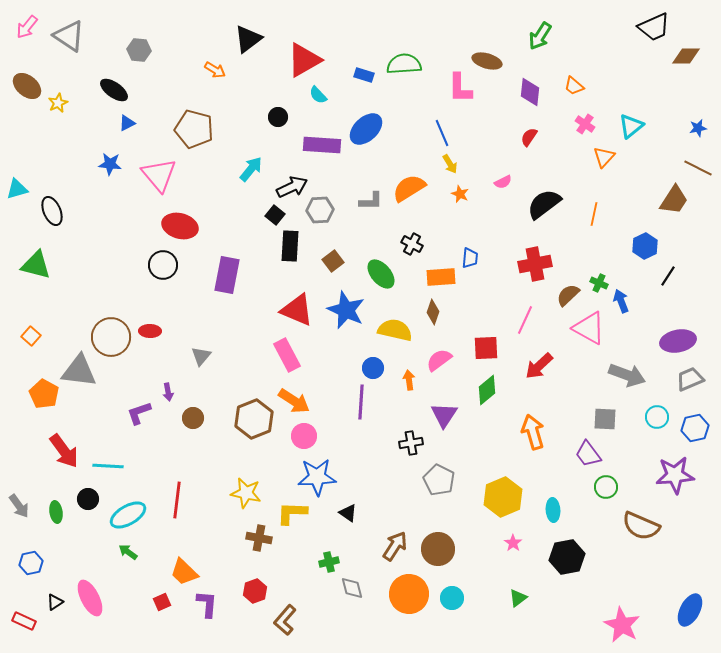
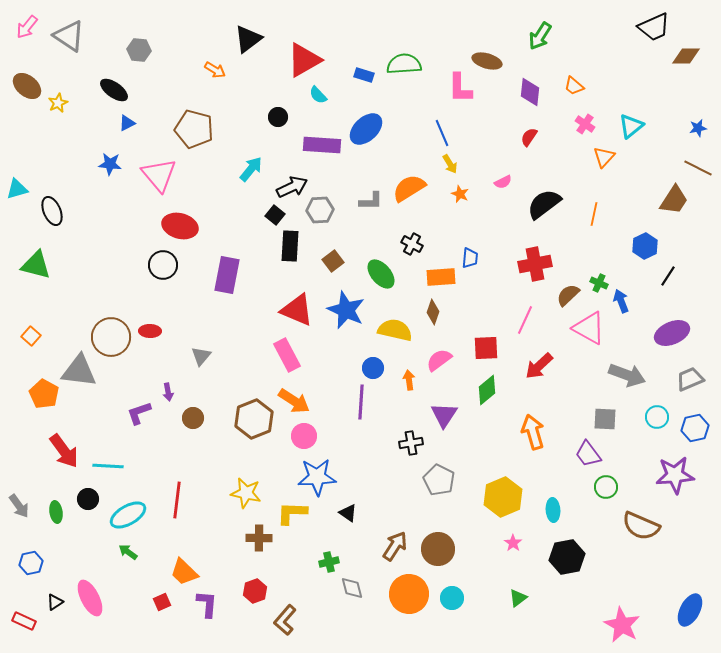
purple ellipse at (678, 341): moved 6 px left, 8 px up; rotated 12 degrees counterclockwise
brown cross at (259, 538): rotated 10 degrees counterclockwise
